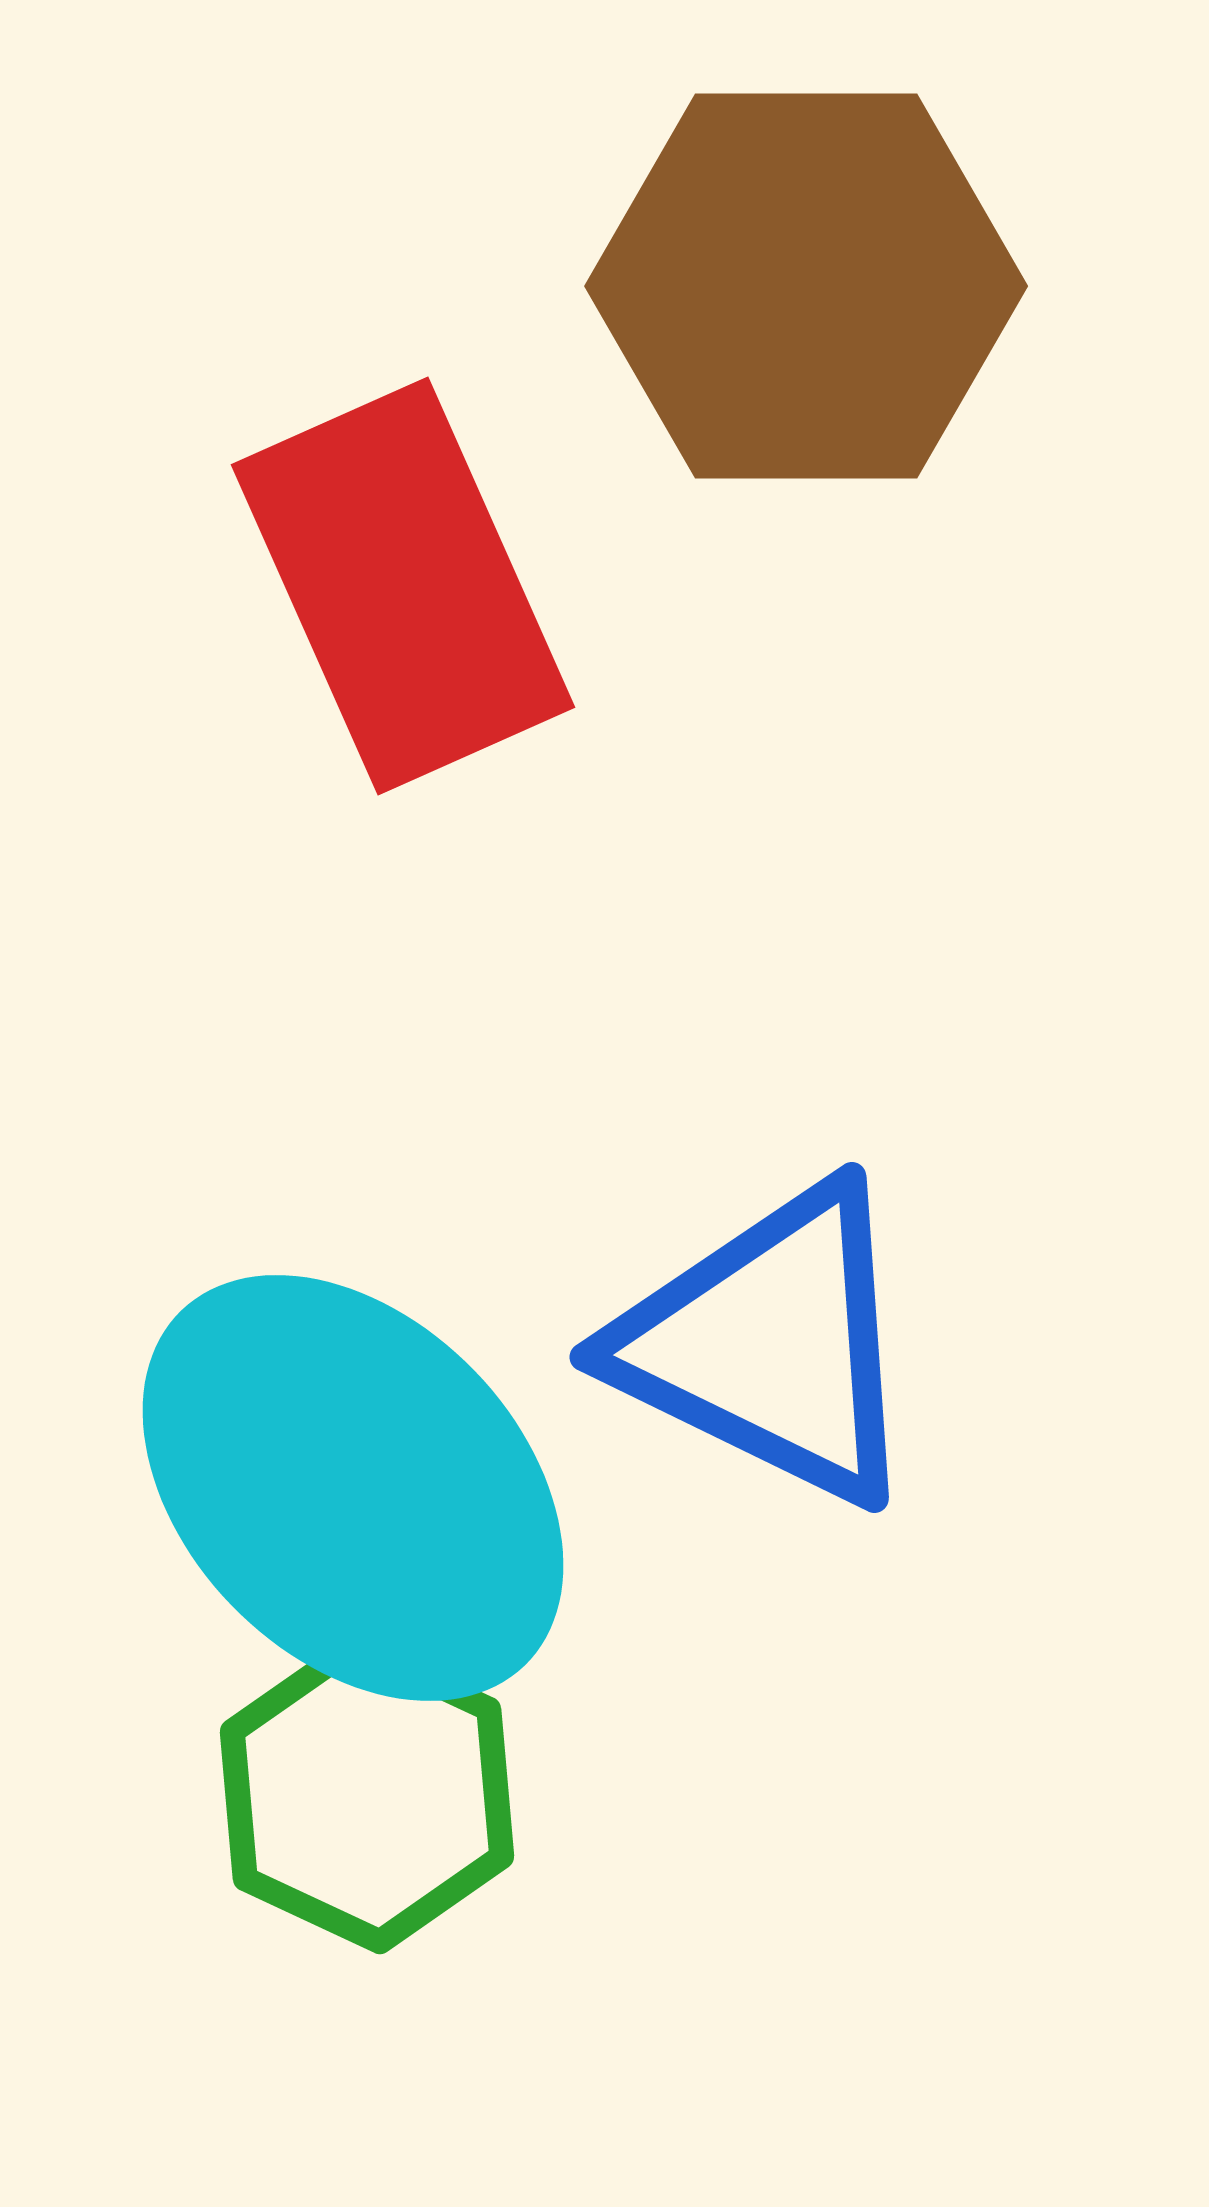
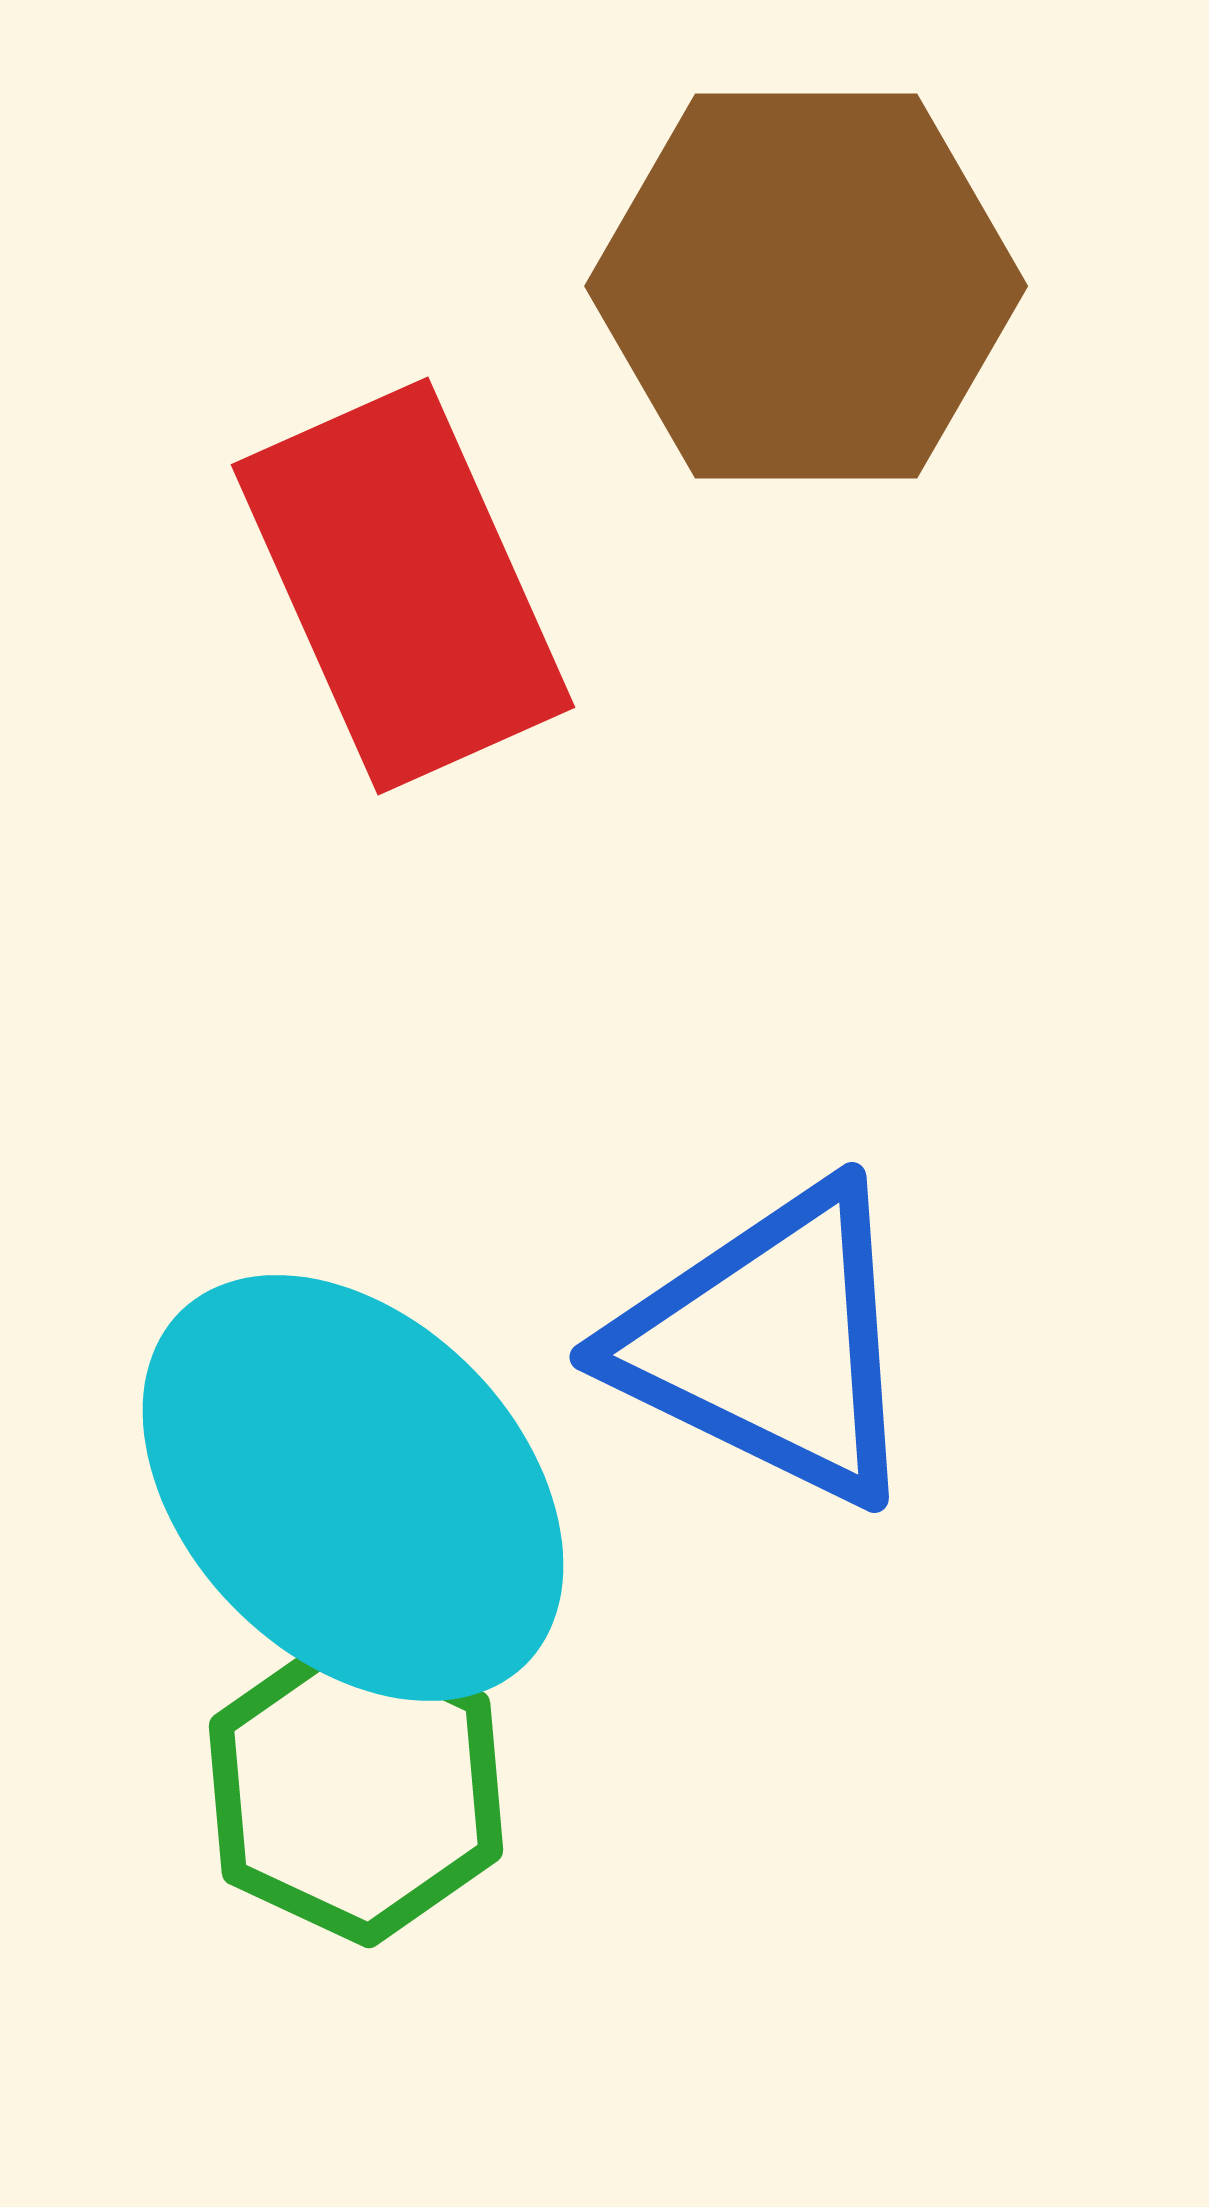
green hexagon: moved 11 px left, 6 px up
